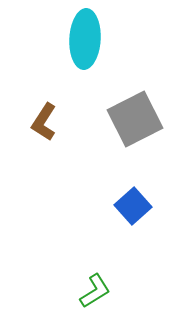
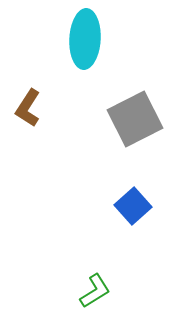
brown L-shape: moved 16 px left, 14 px up
